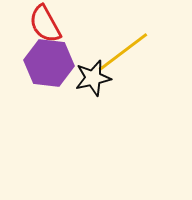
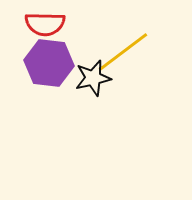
red semicircle: rotated 60 degrees counterclockwise
